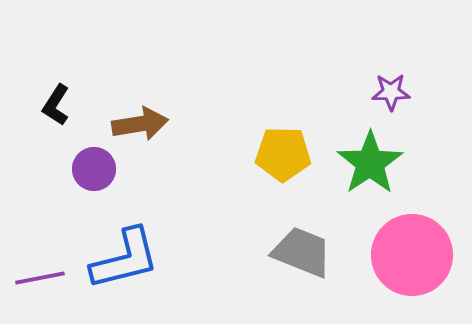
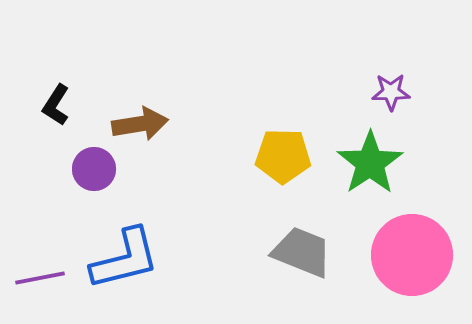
yellow pentagon: moved 2 px down
